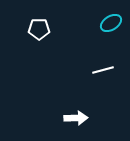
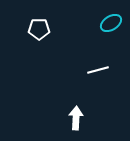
white line: moved 5 px left
white arrow: rotated 85 degrees counterclockwise
